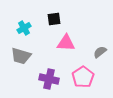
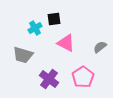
cyan cross: moved 11 px right
pink triangle: rotated 24 degrees clockwise
gray semicircle: moved 5 px up
gray trapezoid: moved 2 px right, 1 px up
purple cross: rotated 24 degrees clockwise
